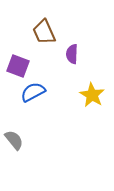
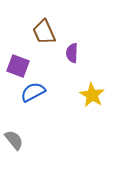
purple semicircle: moved 1 px up
